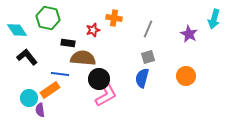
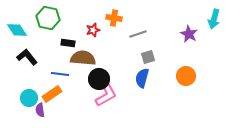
gray line: moved 10 px left, 5 px down; rotated 48 degrees clockwise
orange rectangle: moved 2 px right, 4 px down
